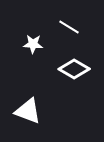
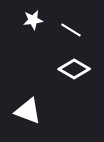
white line: moved 2 px right, 3 px down
white star: moved 24 px up; rotated 12 degrees counterclockwise
